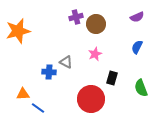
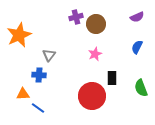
orange star: moved 1 px right, 4 px down; rotated 10 degrees counterclockwise
gray triangle: moved 17 px left, 7 px up; rotated 40 degrees clockwise
blue cross: moved 10 px left, 3 px down
black rectangle: rotated 16 degrees counterclockwise
red circle: moved 1 px right, 3 px up
